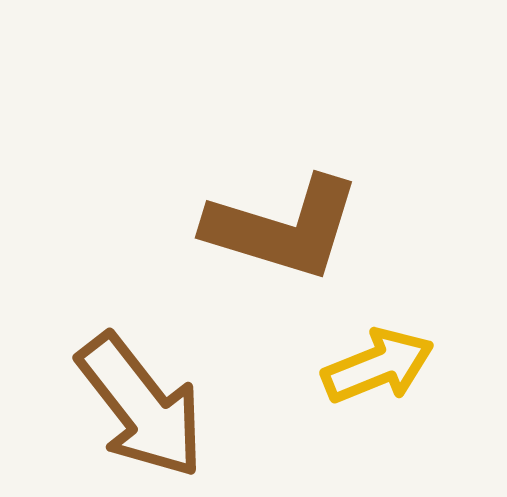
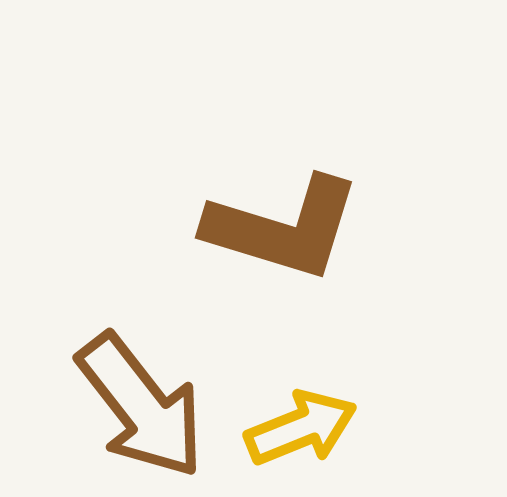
yellow arrow: moved 77 px left, 62 px down
